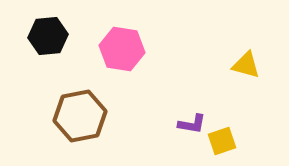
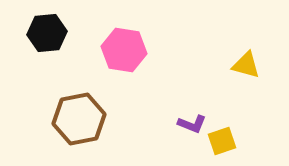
black hexagon: moved 1 px left, 3 px up
pink hexagon: moved 2 px right, 1 px down
brown hexagon: moved 1 px left, 3 px down
purple L-shape: rotated 12 degrees clockwise
